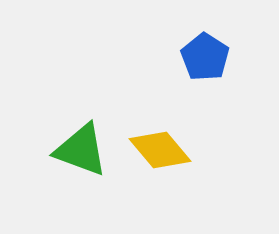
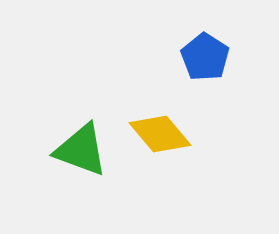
yellow diamond: moved 16 px up
